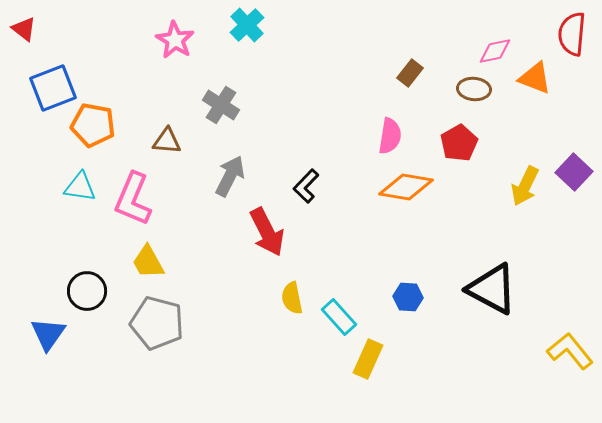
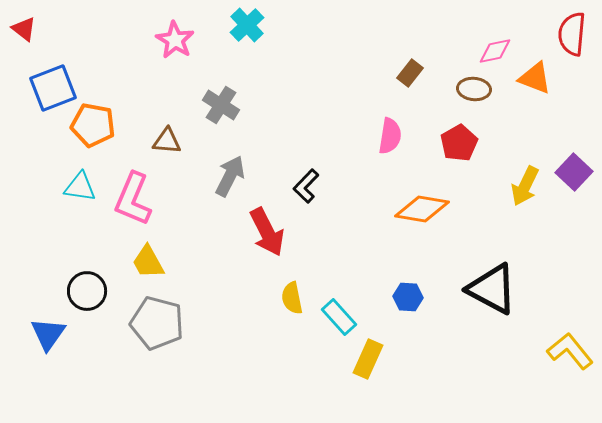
orange diamond: moved 16 px right, 22 px down
